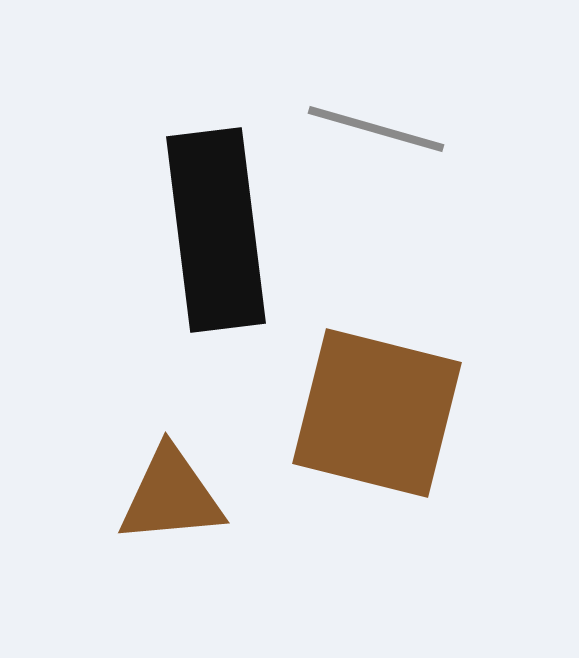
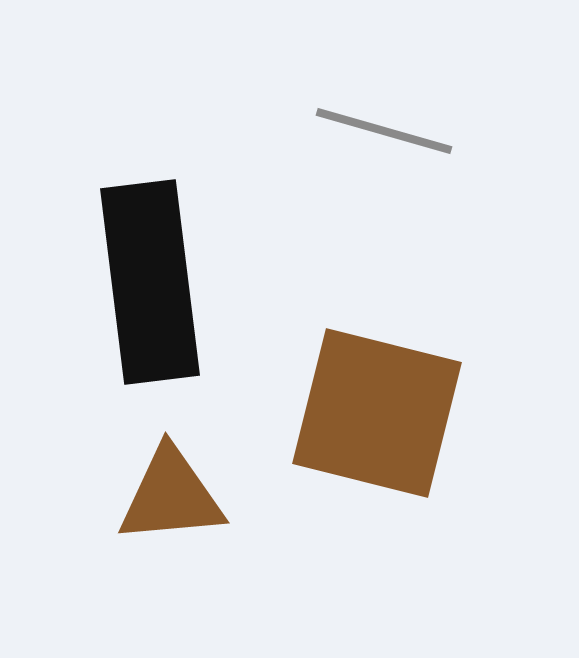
gray line: moved 8 px right, 2 px down
black rectangle: moved 66 px left, 52 px down
